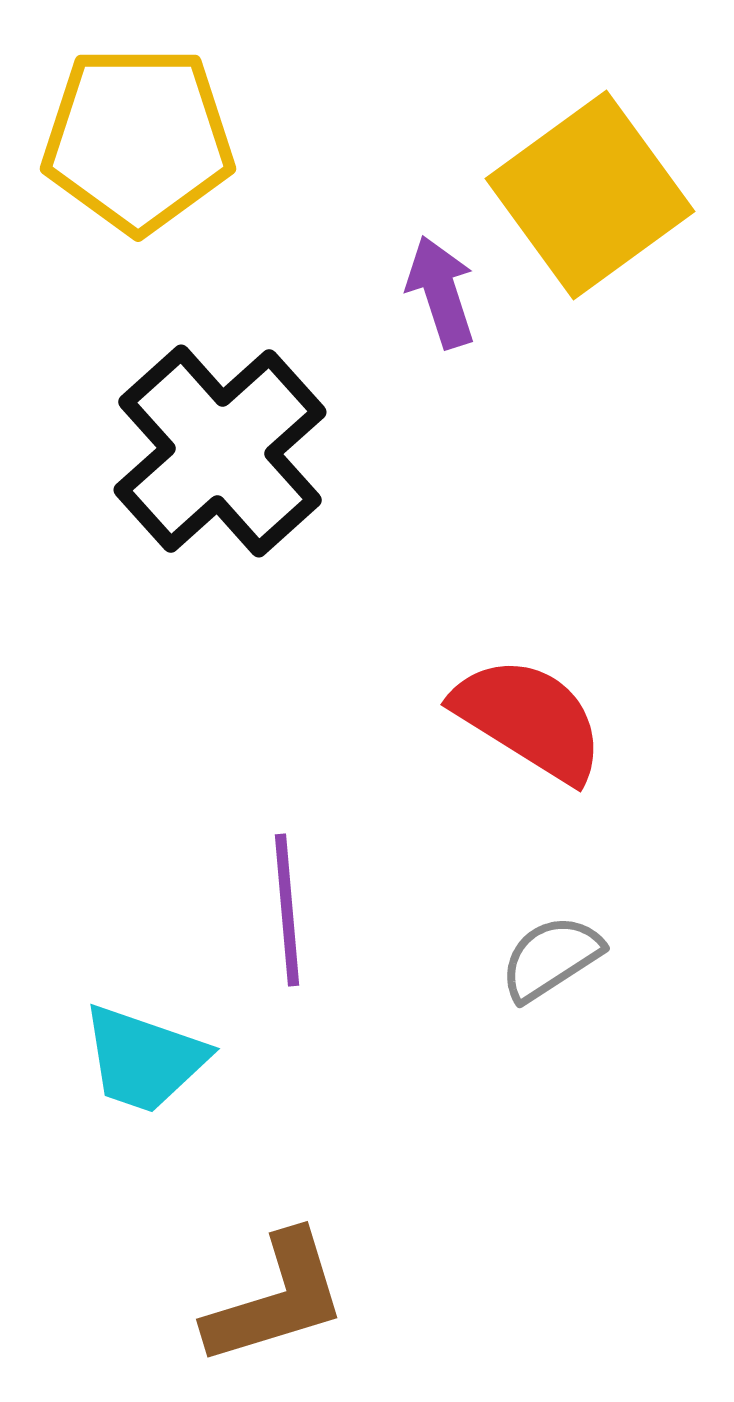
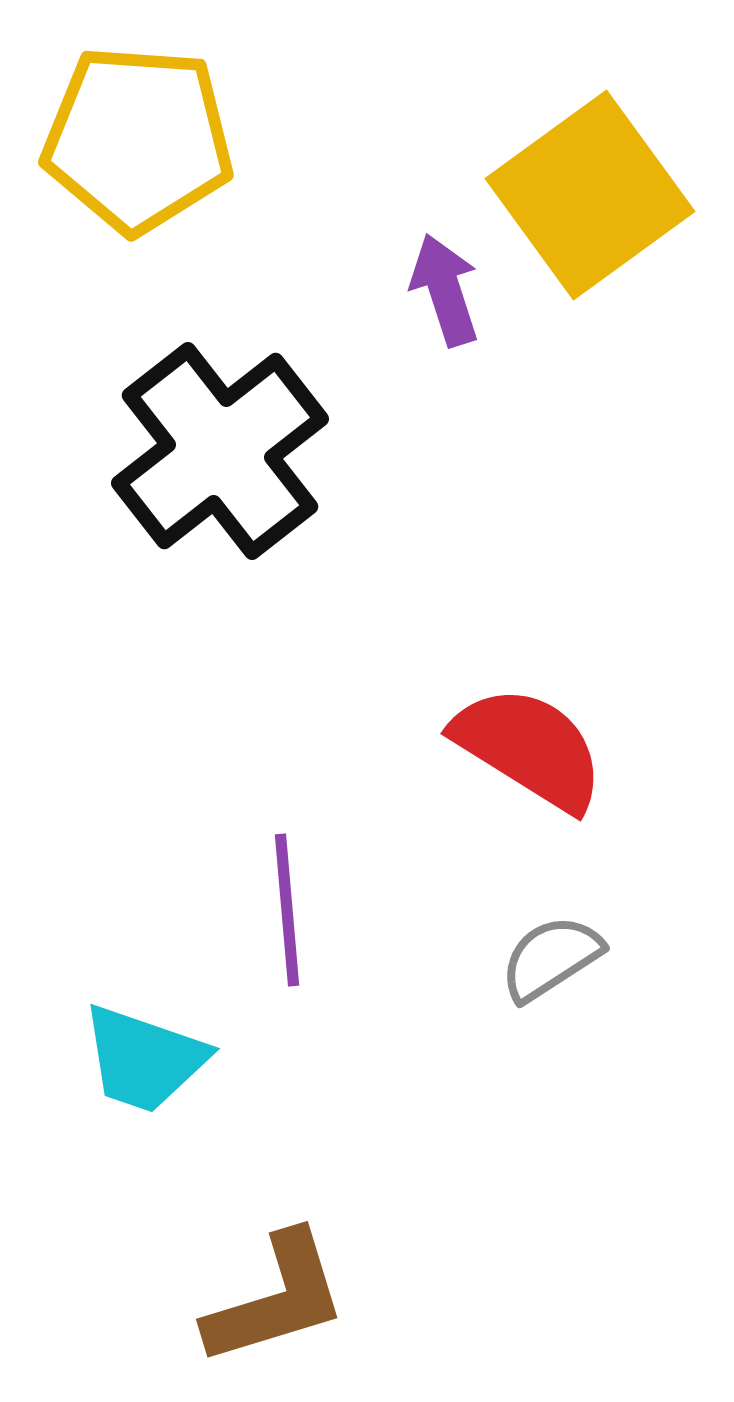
yellow pentagon: rotated 4 degrees clockwise
purple arrow: moved 4 px right, 2 px up
black cross: rotated 4 degrees clockwise
red semicircle: moved 29 px down
